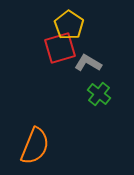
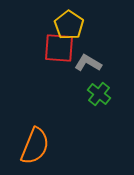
red square: moved 1 px left; rotated 20 degrees clockwise
